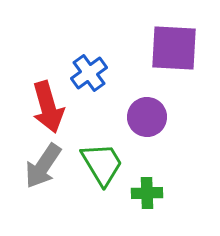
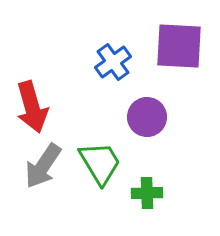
purple square: moved 5 px right, 2 px up
blue cross: moved 24 px right, 11 px up
red arrow: moved 16 px left
green trapezoid: moved 2 px left, 1 px up
